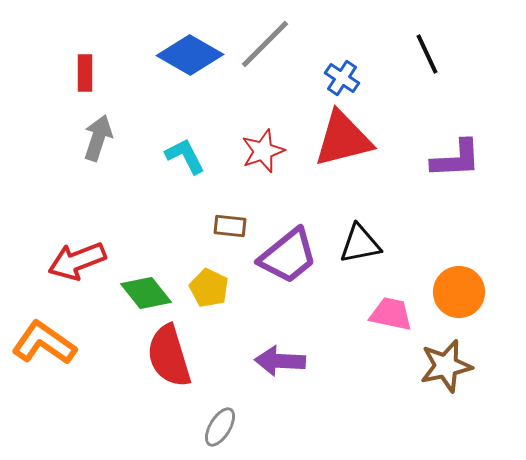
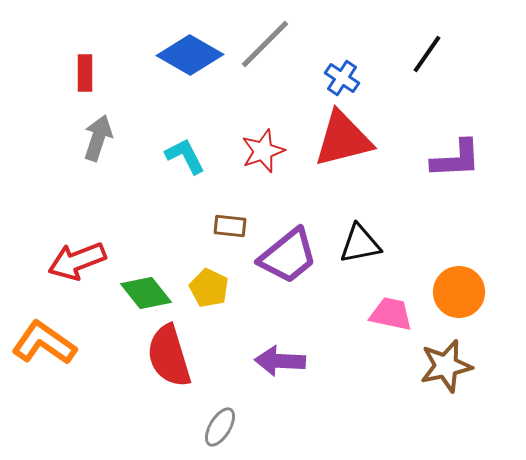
black line: rotated 60 degrees clockwise
